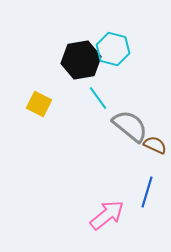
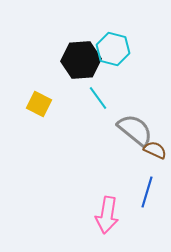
black hexagon: rotated 6 degrees clockwise
gray semicircle: moved 5 px right, 4 px down
brown semicircle: moved 5 px down
pink arrow: rotated 138 degrees clockwise
